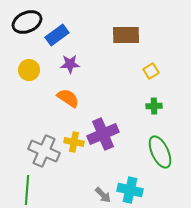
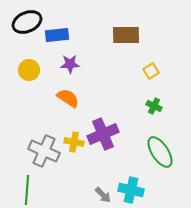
blue rectangle: rotated 30 degrees clockwise
green cross: rotated 28 degrees clockwise
green ellipse: rotated 8 degrees counterclockwise
cyan cross: moved 1 px right
